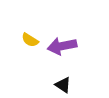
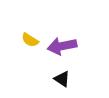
black triangle: moved 1 px left, 6 px up
